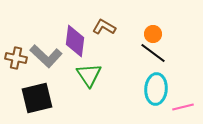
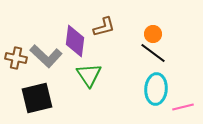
brown L-shape: rotated 135 degrees clockwise
